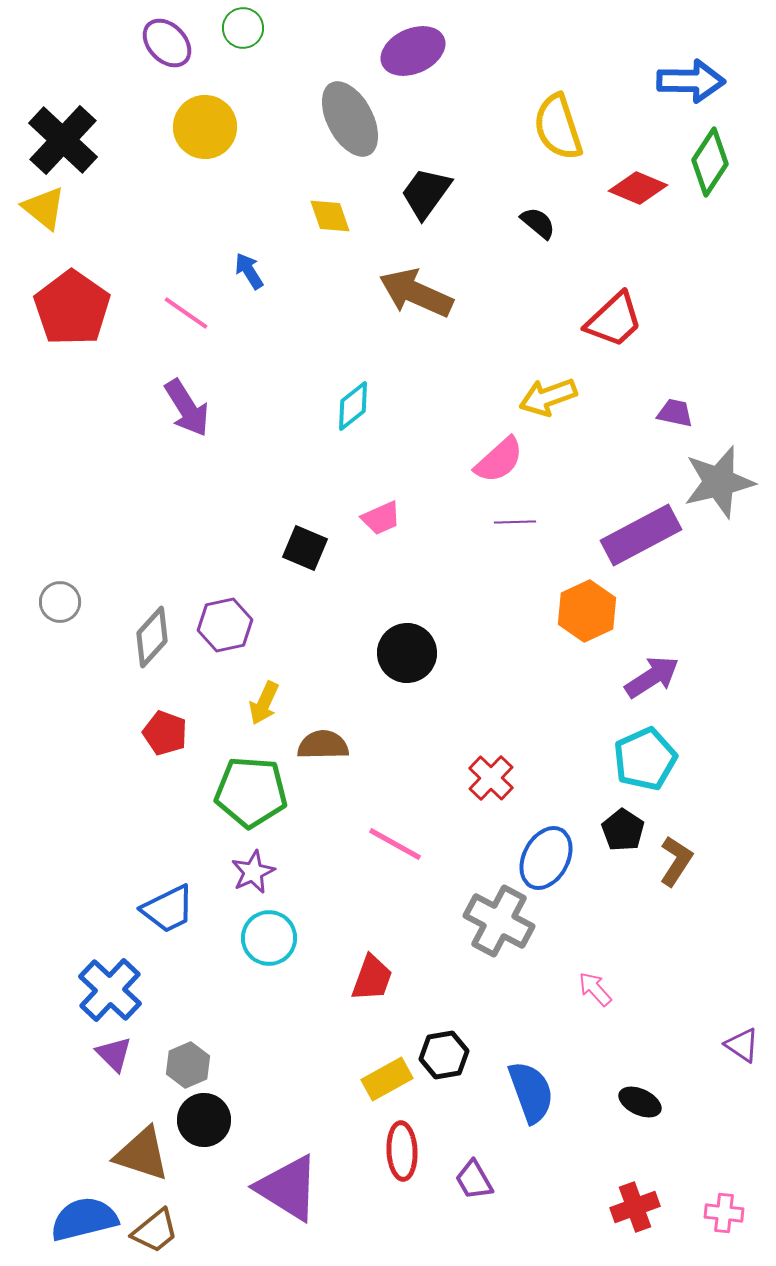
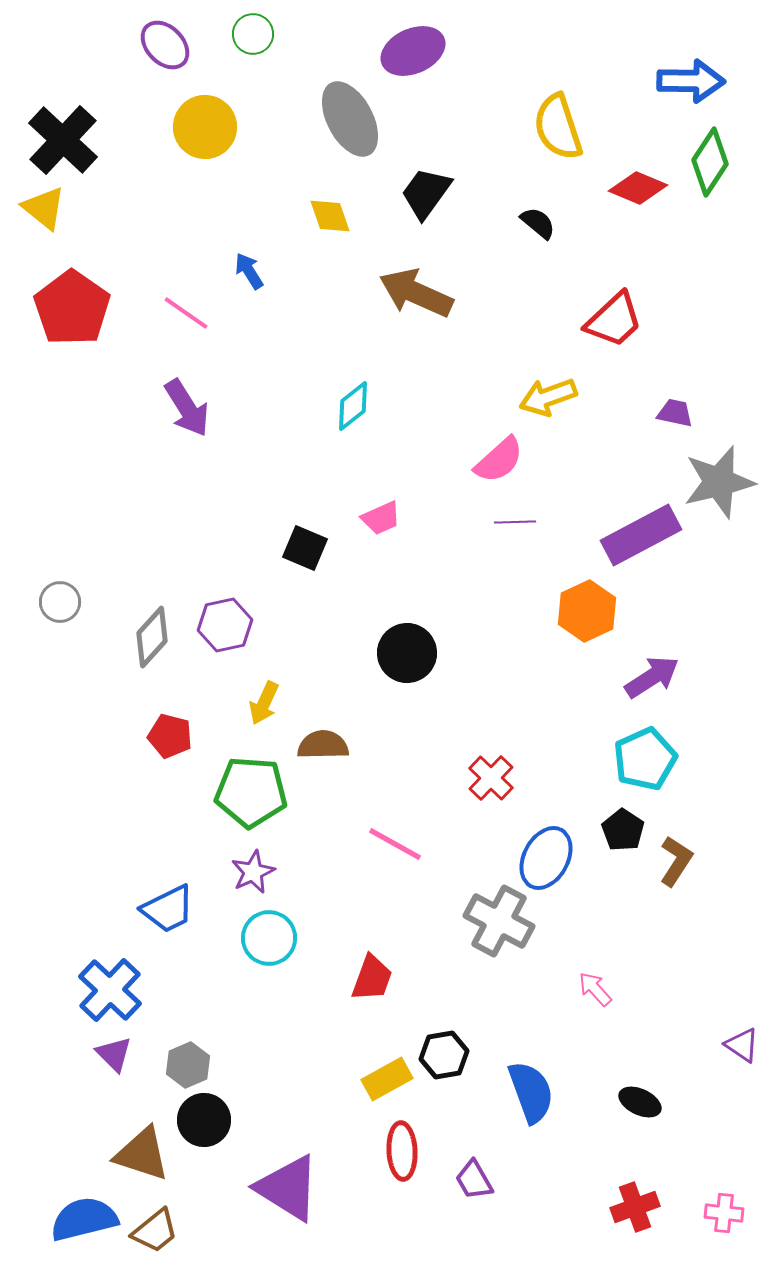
green circle at (243, 28): moved 10 px right, 6 px down
purple ellipse at (167, 43): moved 2 px left, 2 px down
red pentagon at (165, 733): moved 5 px right, 3 px down; rotated 6 degrees counterclockwise
